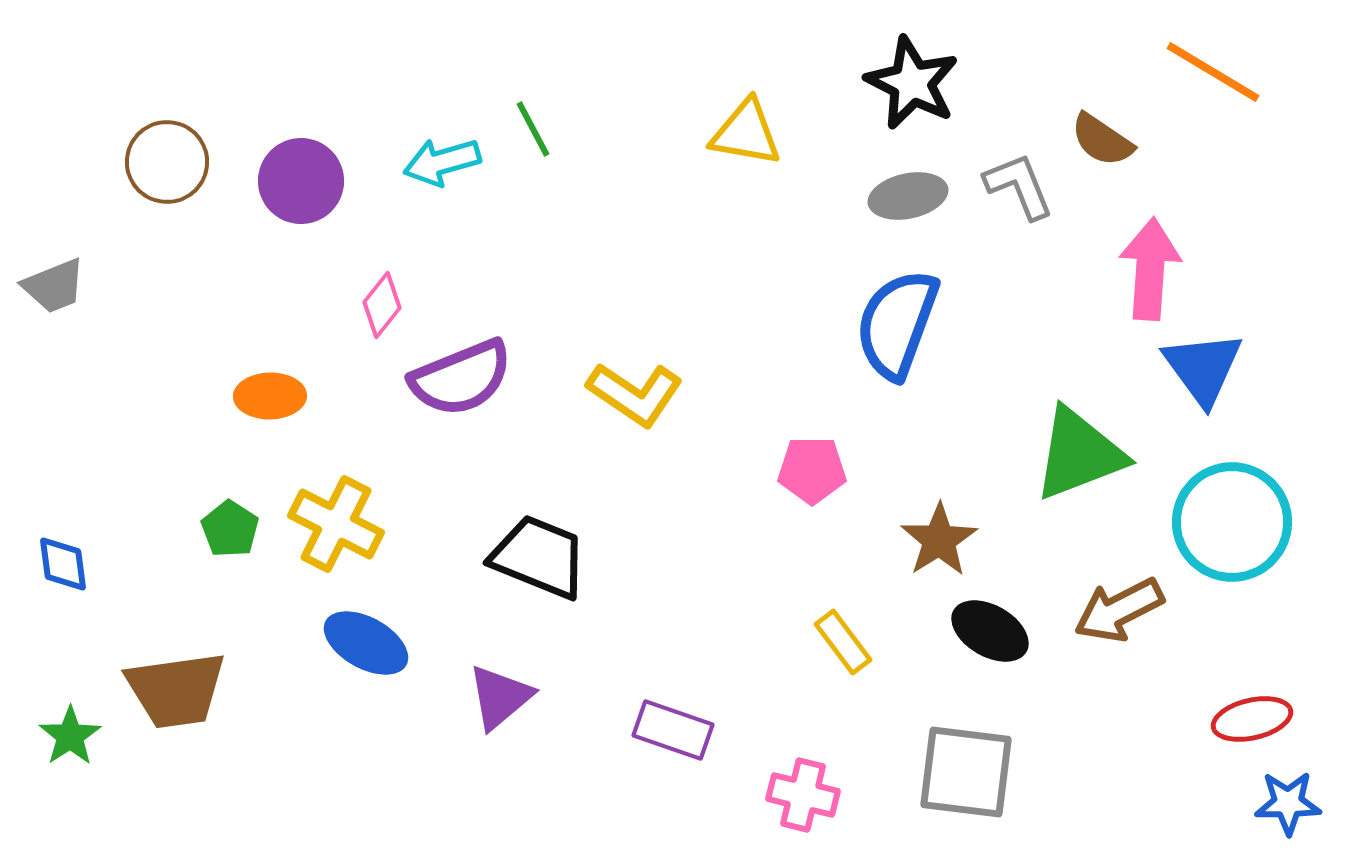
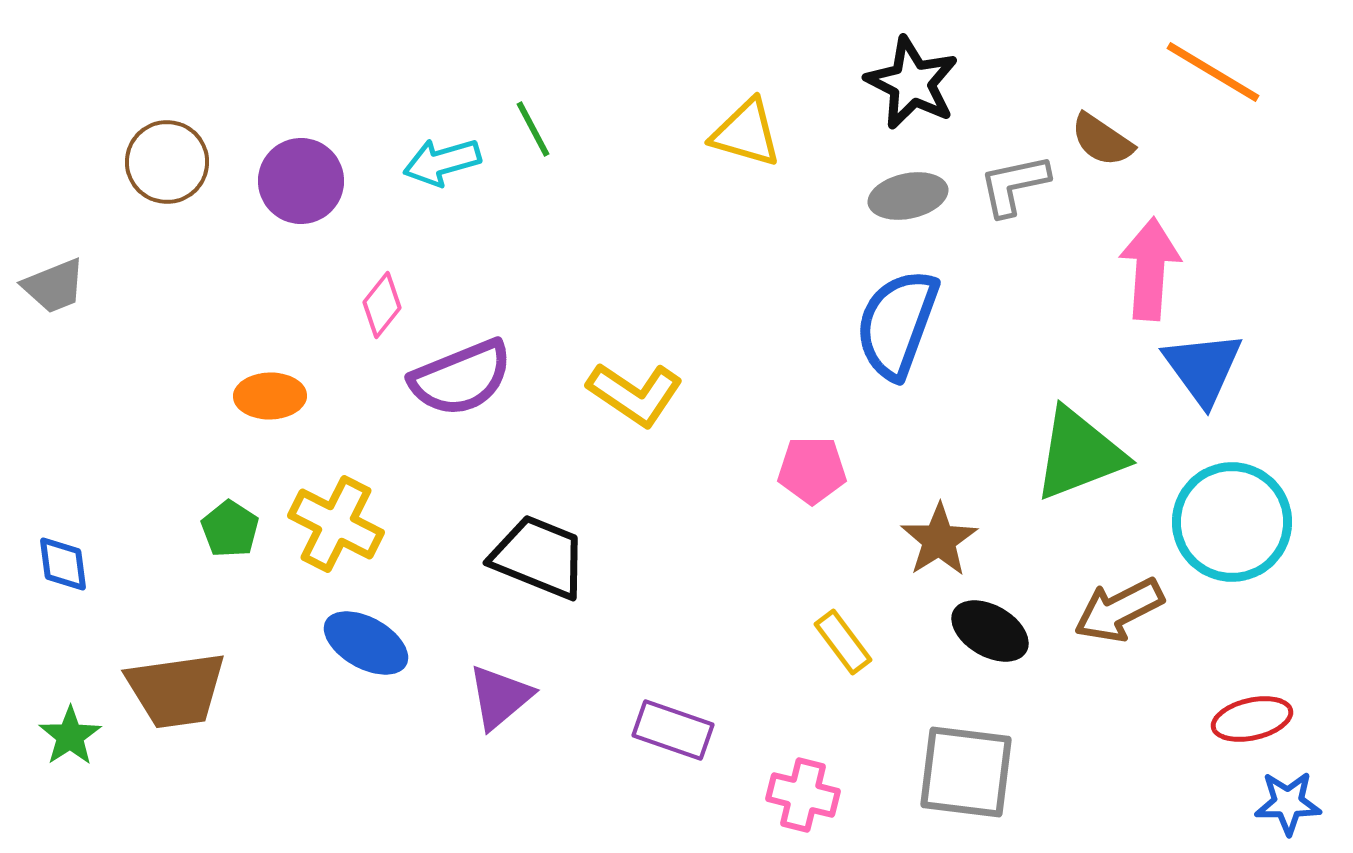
yellow triangle: rotated 6 degrees clockwise
gray L-shape: moved 5 px left, 1 px up; rotated 80 degrees counterclockwise
